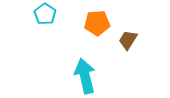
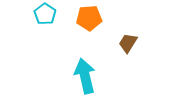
orange pentagon: moved 8 px left, 5 px up
brown trapezoid: moved 3 px down
